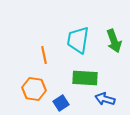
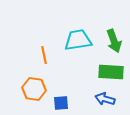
cyan trapezoid: rotated 72 degrees clockwise
green rectangle: moved 26 px right, 6 px up
blue square: rotated 28 degrees clockwise
